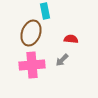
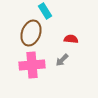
cyan rectangle: rotated 21 degrees counterclockwise
